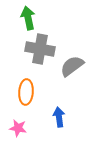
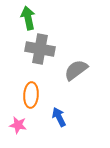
gray semicircle: moved 4 px right, 4 px down
orange ellipse: moved 5 px right, 3 px down
blue arrow: rotated 18 degrees counterclockwise
pink star: moved 3 px up
